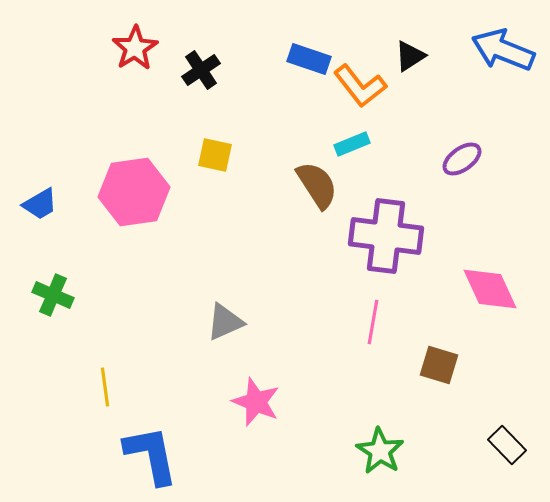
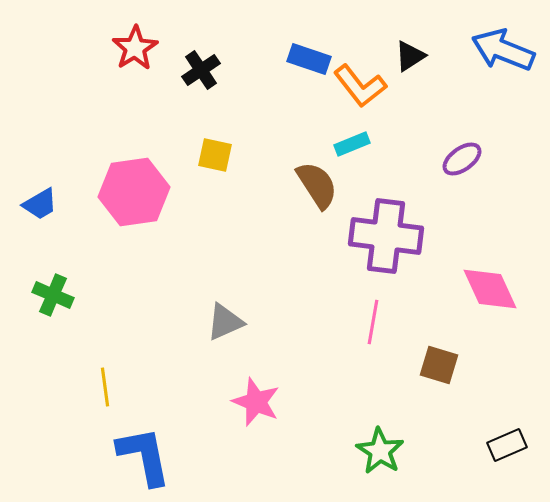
black rectangle: rotated 69 degrees counterclockwise
blue L-shape: moved 7 px left, 1 px down
